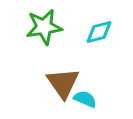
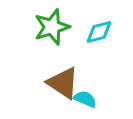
green star: moved 8 px right; rotated 9 degrees counterclockwise
brown triangle: rotated 21 degrees counterclockwise
